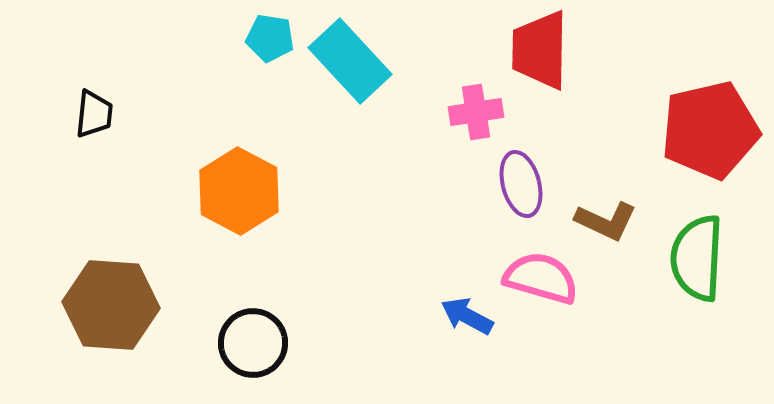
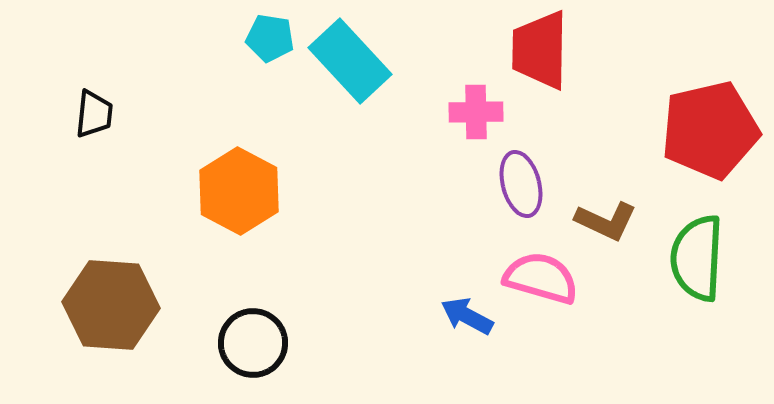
pink cross: rotated 8 degrees clockwise
